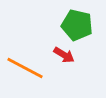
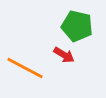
green pentagon: moved 1 px down
